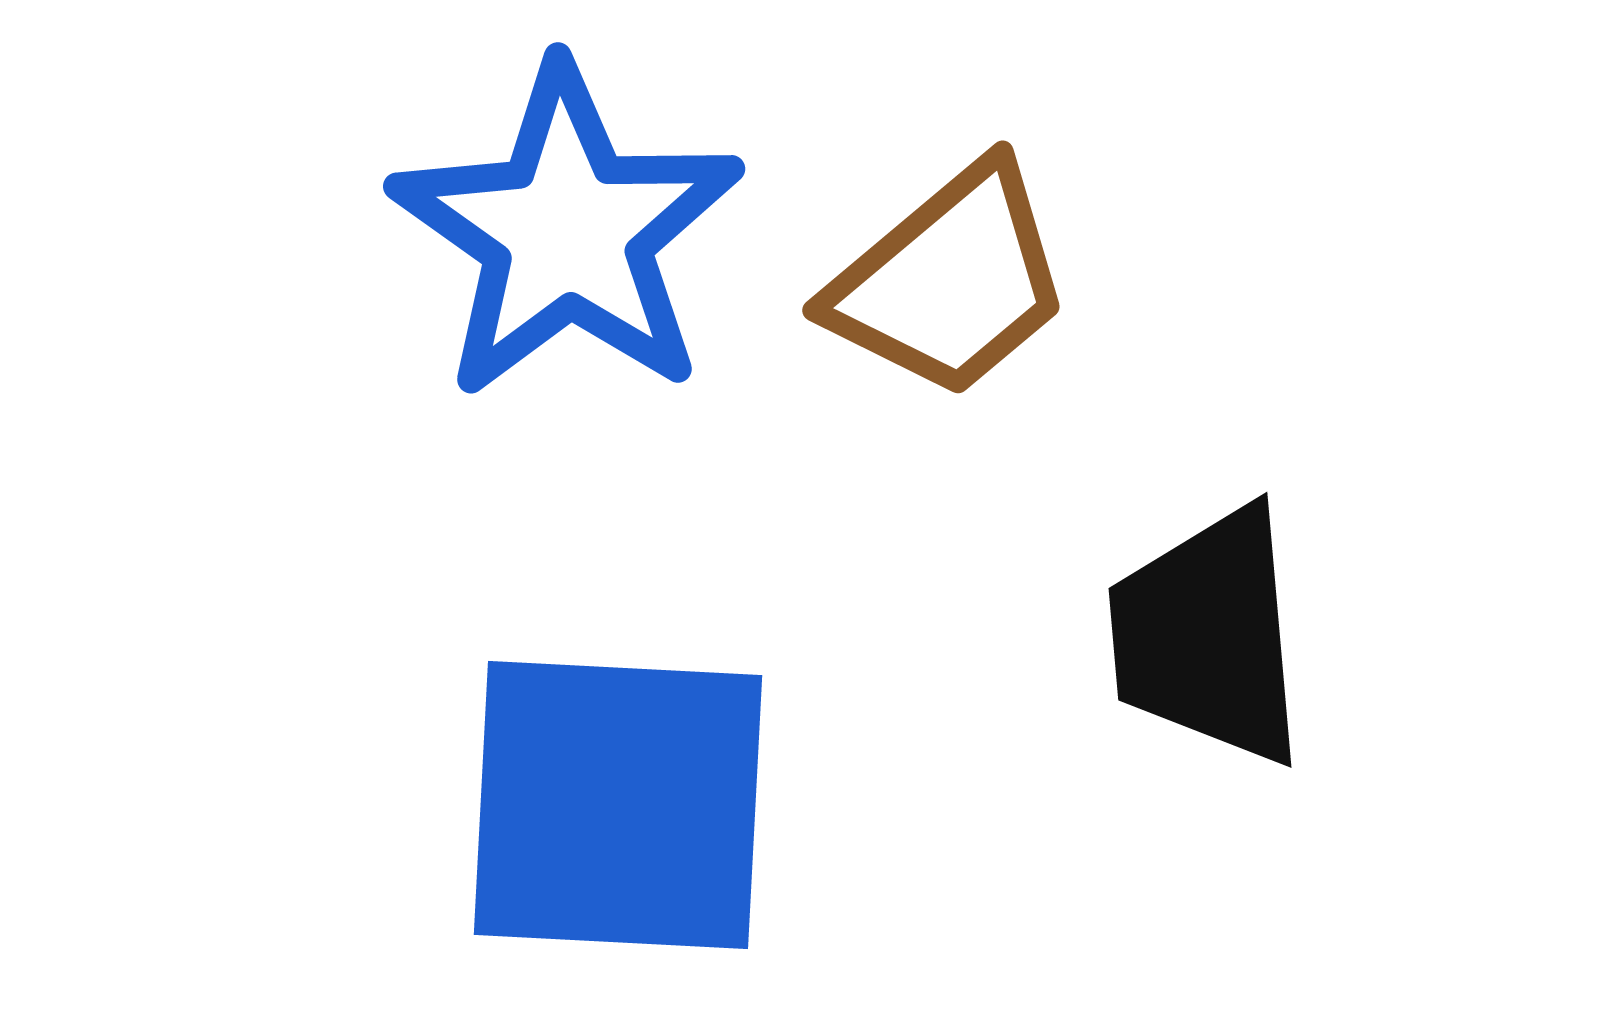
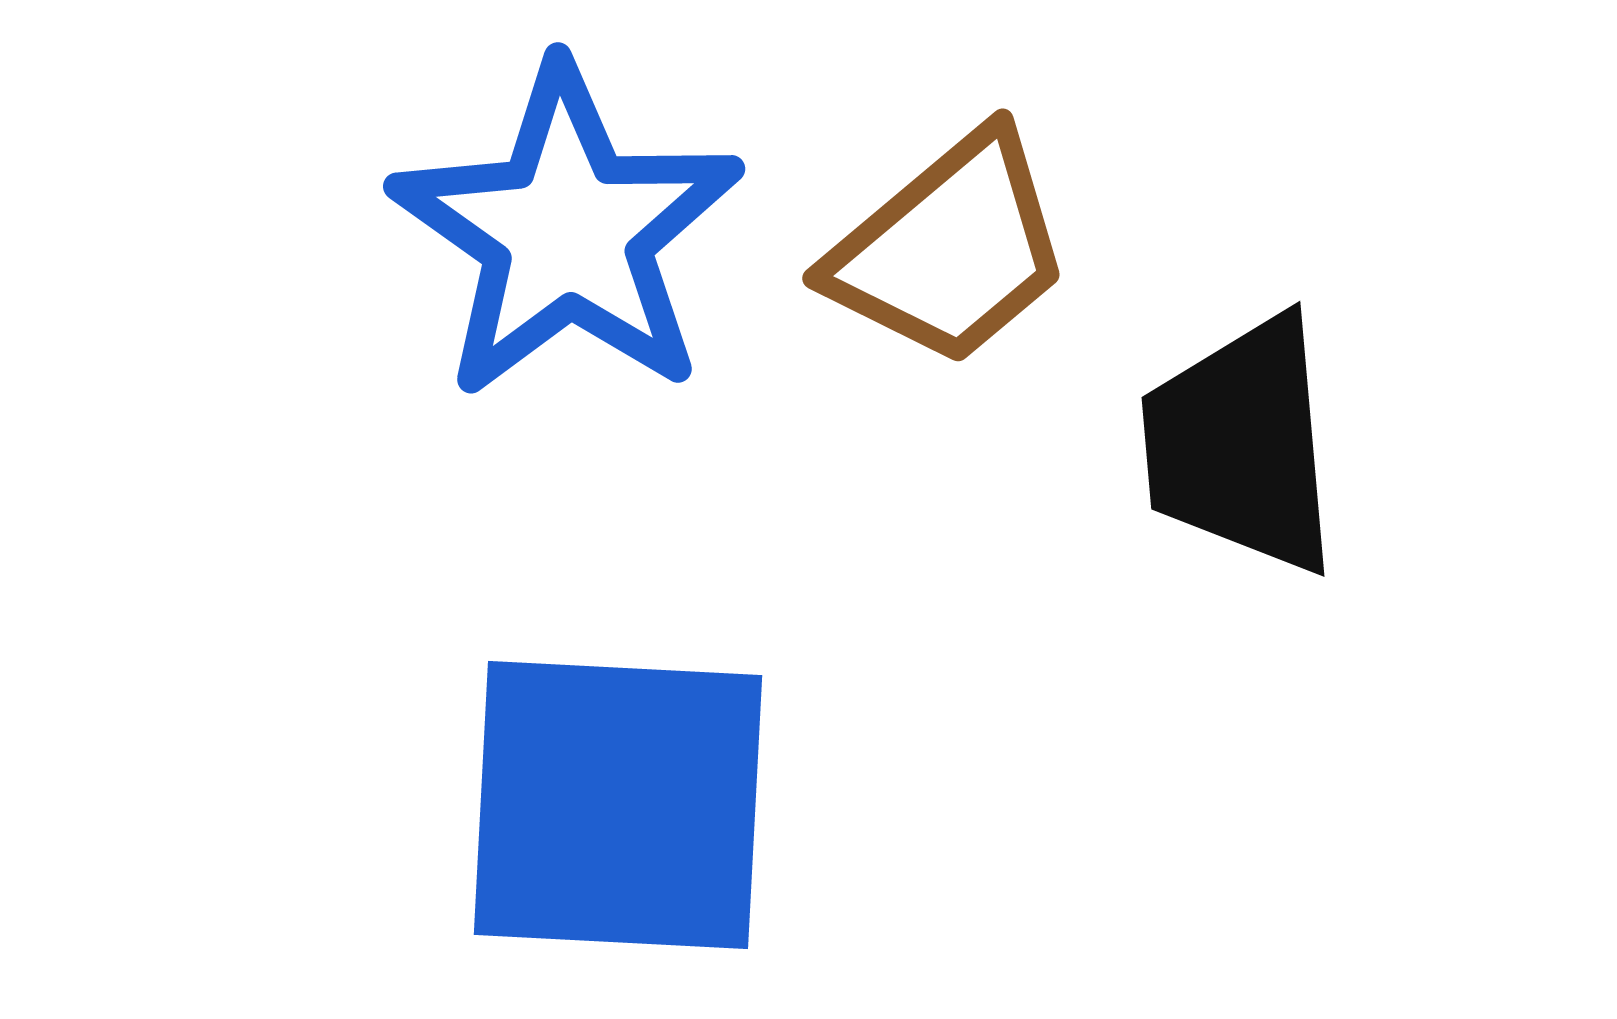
brown trapezoid: moved 32 px up
black trapezoid: moved 33 px right, 191 px up
